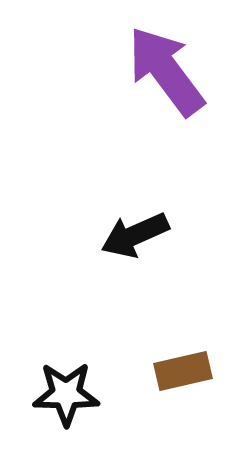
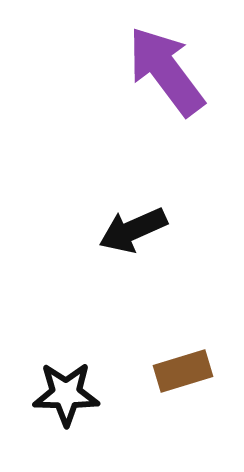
black arrow: moved 2 px left, 5 px up
brown rectangle: rotated 4 degrees counterclockwise
